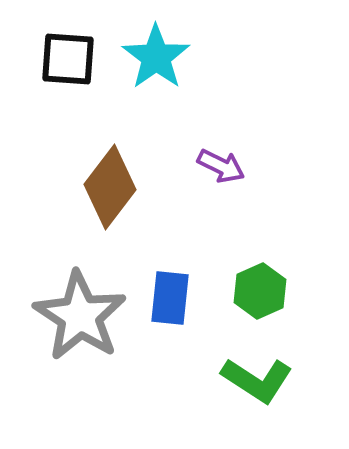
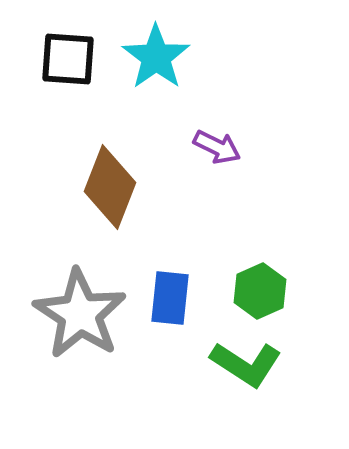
purple arrow: moved 4 px left, 19 px up
brown diamond: rotated 16 degrees counterclockwise
gray star: moved 2 px up
green L-shape: moved 11 px left, 16 px up
